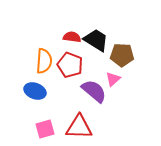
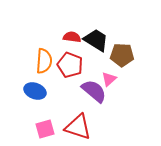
pink triangle: moved 4 px left
red triangle: moved 1 px left; rotated 16 degrees clockwise
